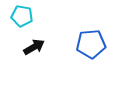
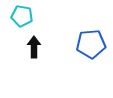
black arrow: rotated 60 degrees counterclockwise
